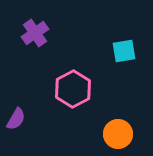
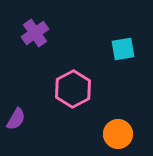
cyan square: moved 1 px left, 2 px up
